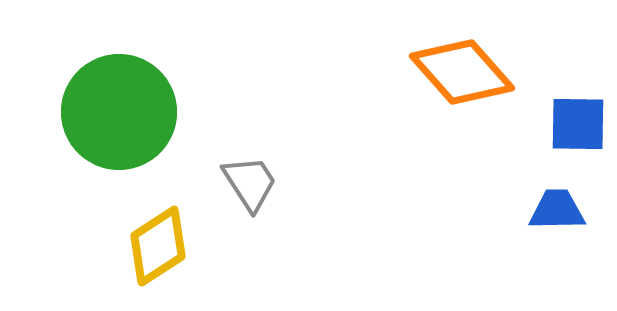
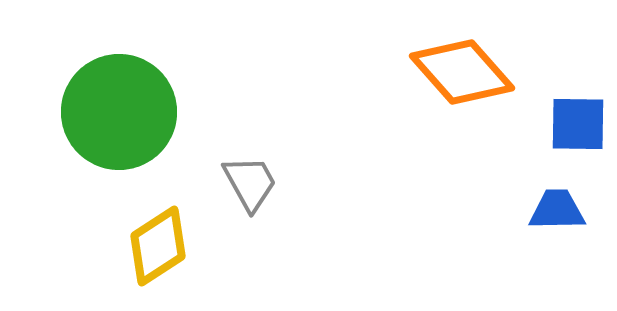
gray trapezoid: rotated 4 degrees clockwise
